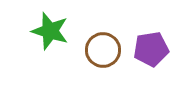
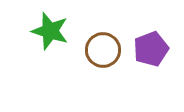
purple pentagon: rotated 12 degrees counterclockwise
